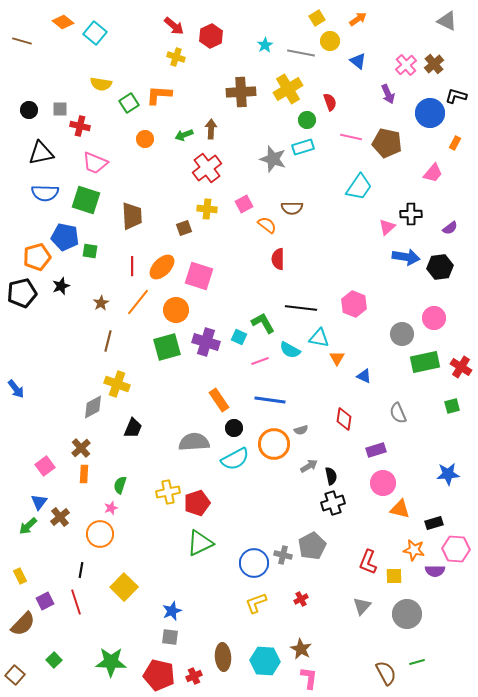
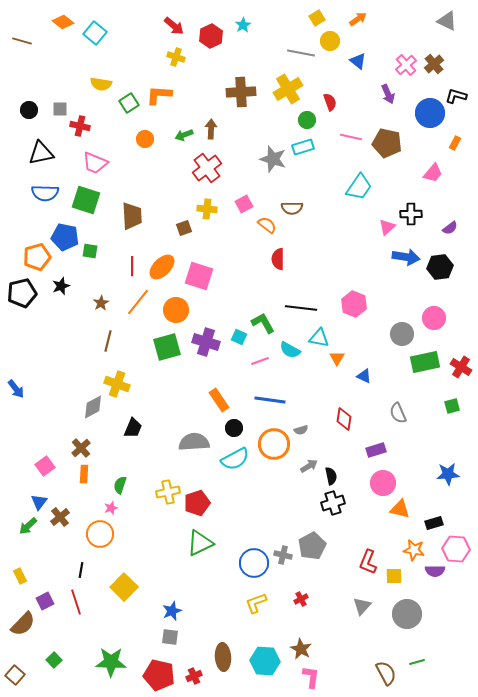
cyan star at (265, 45): moved 22 px left, 20 px up
pink L-shape at (309, 678): moved 2 px right, 1 px up
